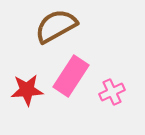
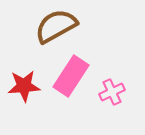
red star: moved 3 px left, 4 px up
